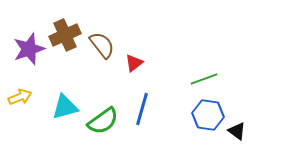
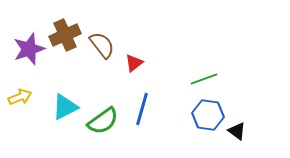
cyan triangle: rotated 12 degrees counterclockwise
